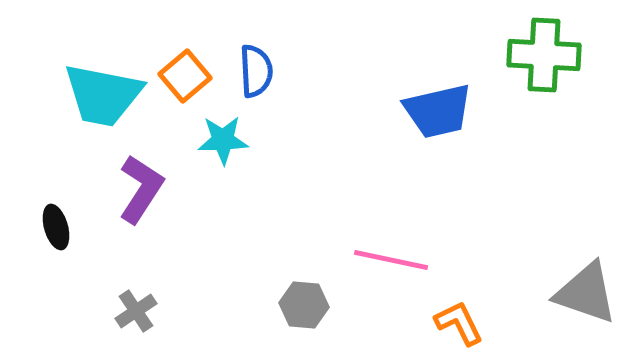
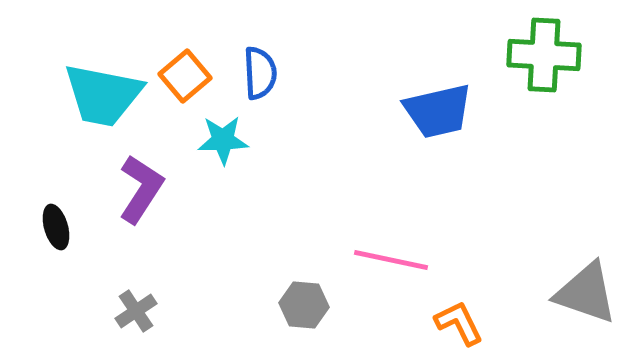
blue semicircle: moved 4 px right, 2 px down
